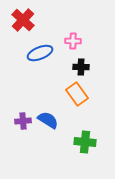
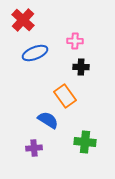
pink cross: moved 2 px right
blue ellipse: moved 5 px left
orange rectangle: moved 12 px left, 2 px down
purple cross: moved 11 px right, 27 px down
